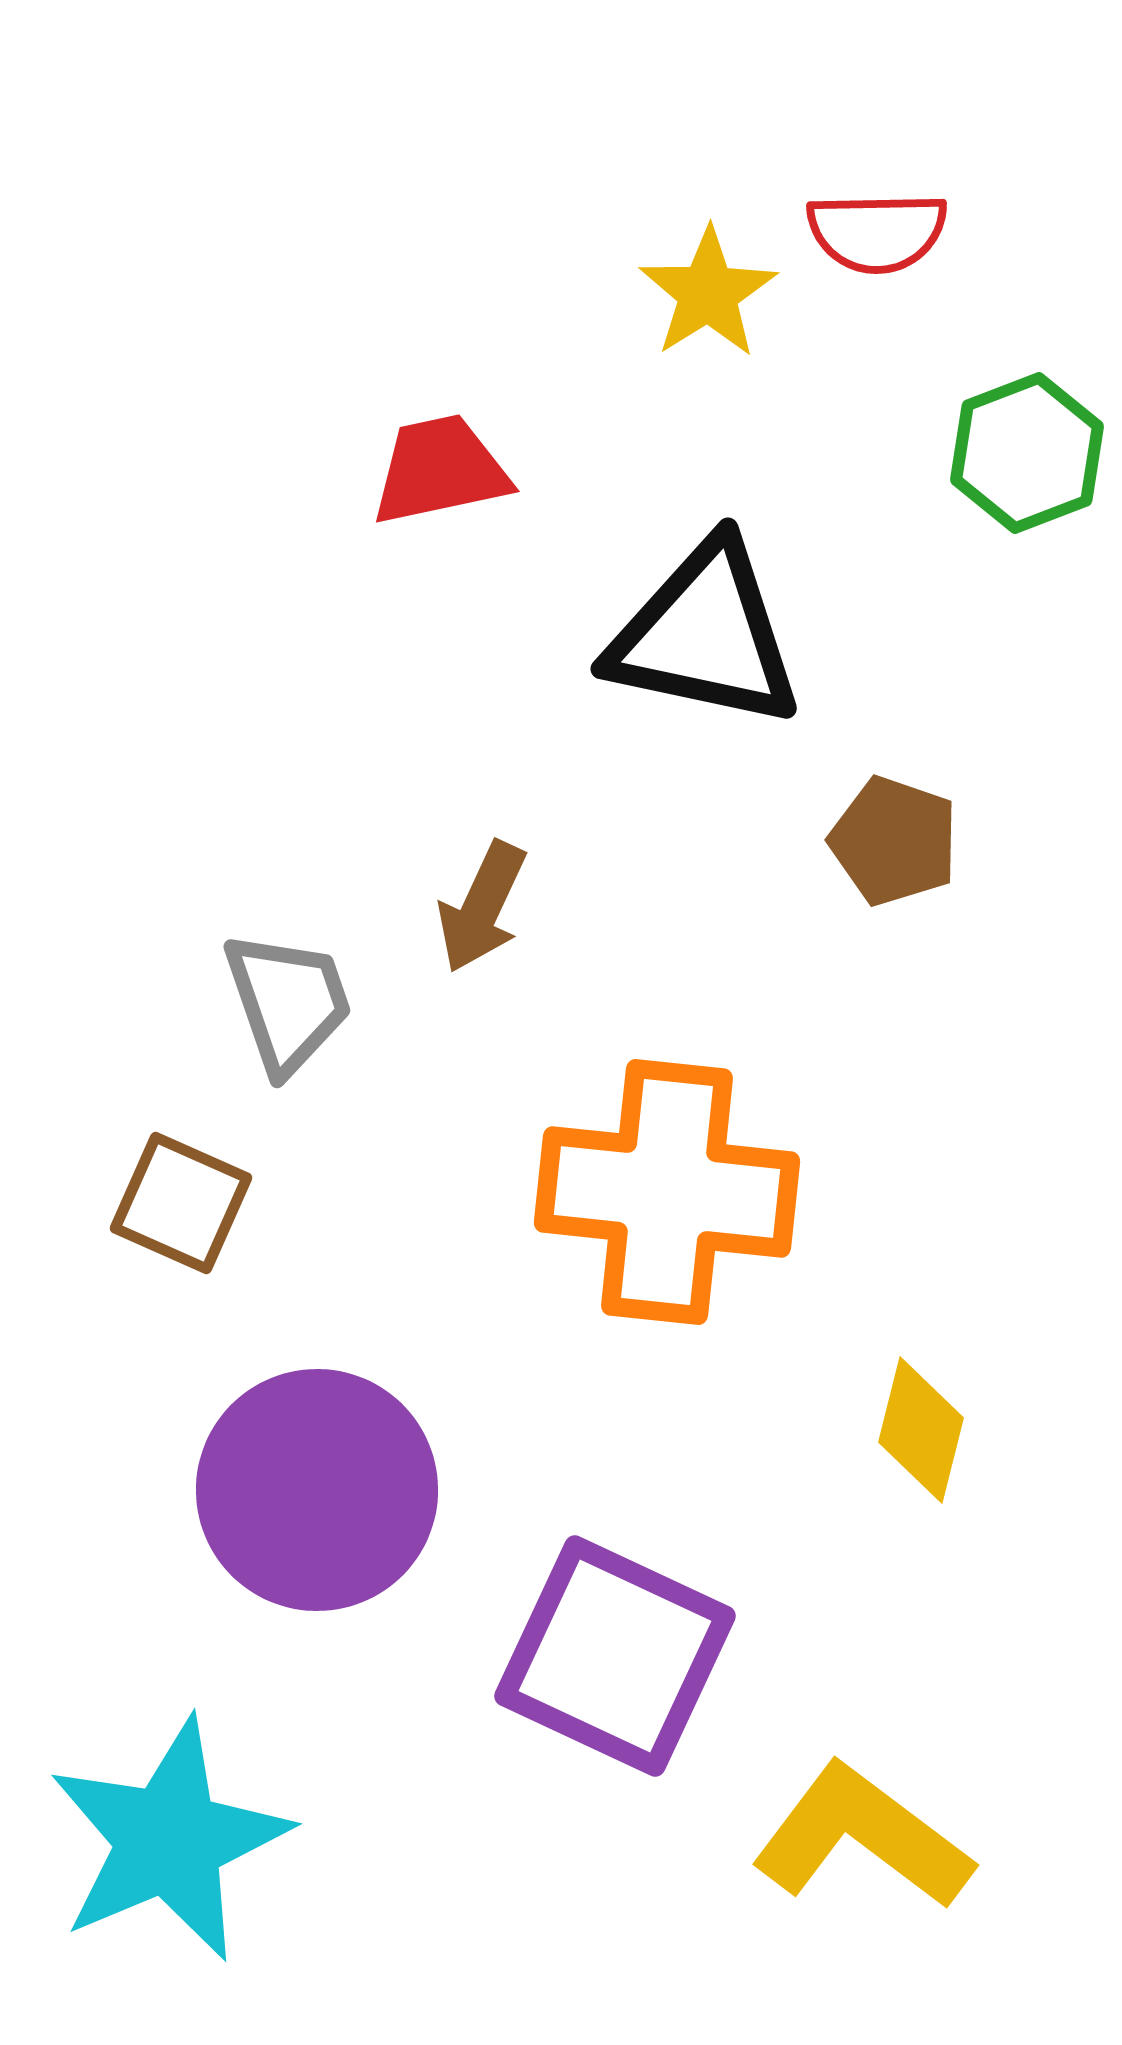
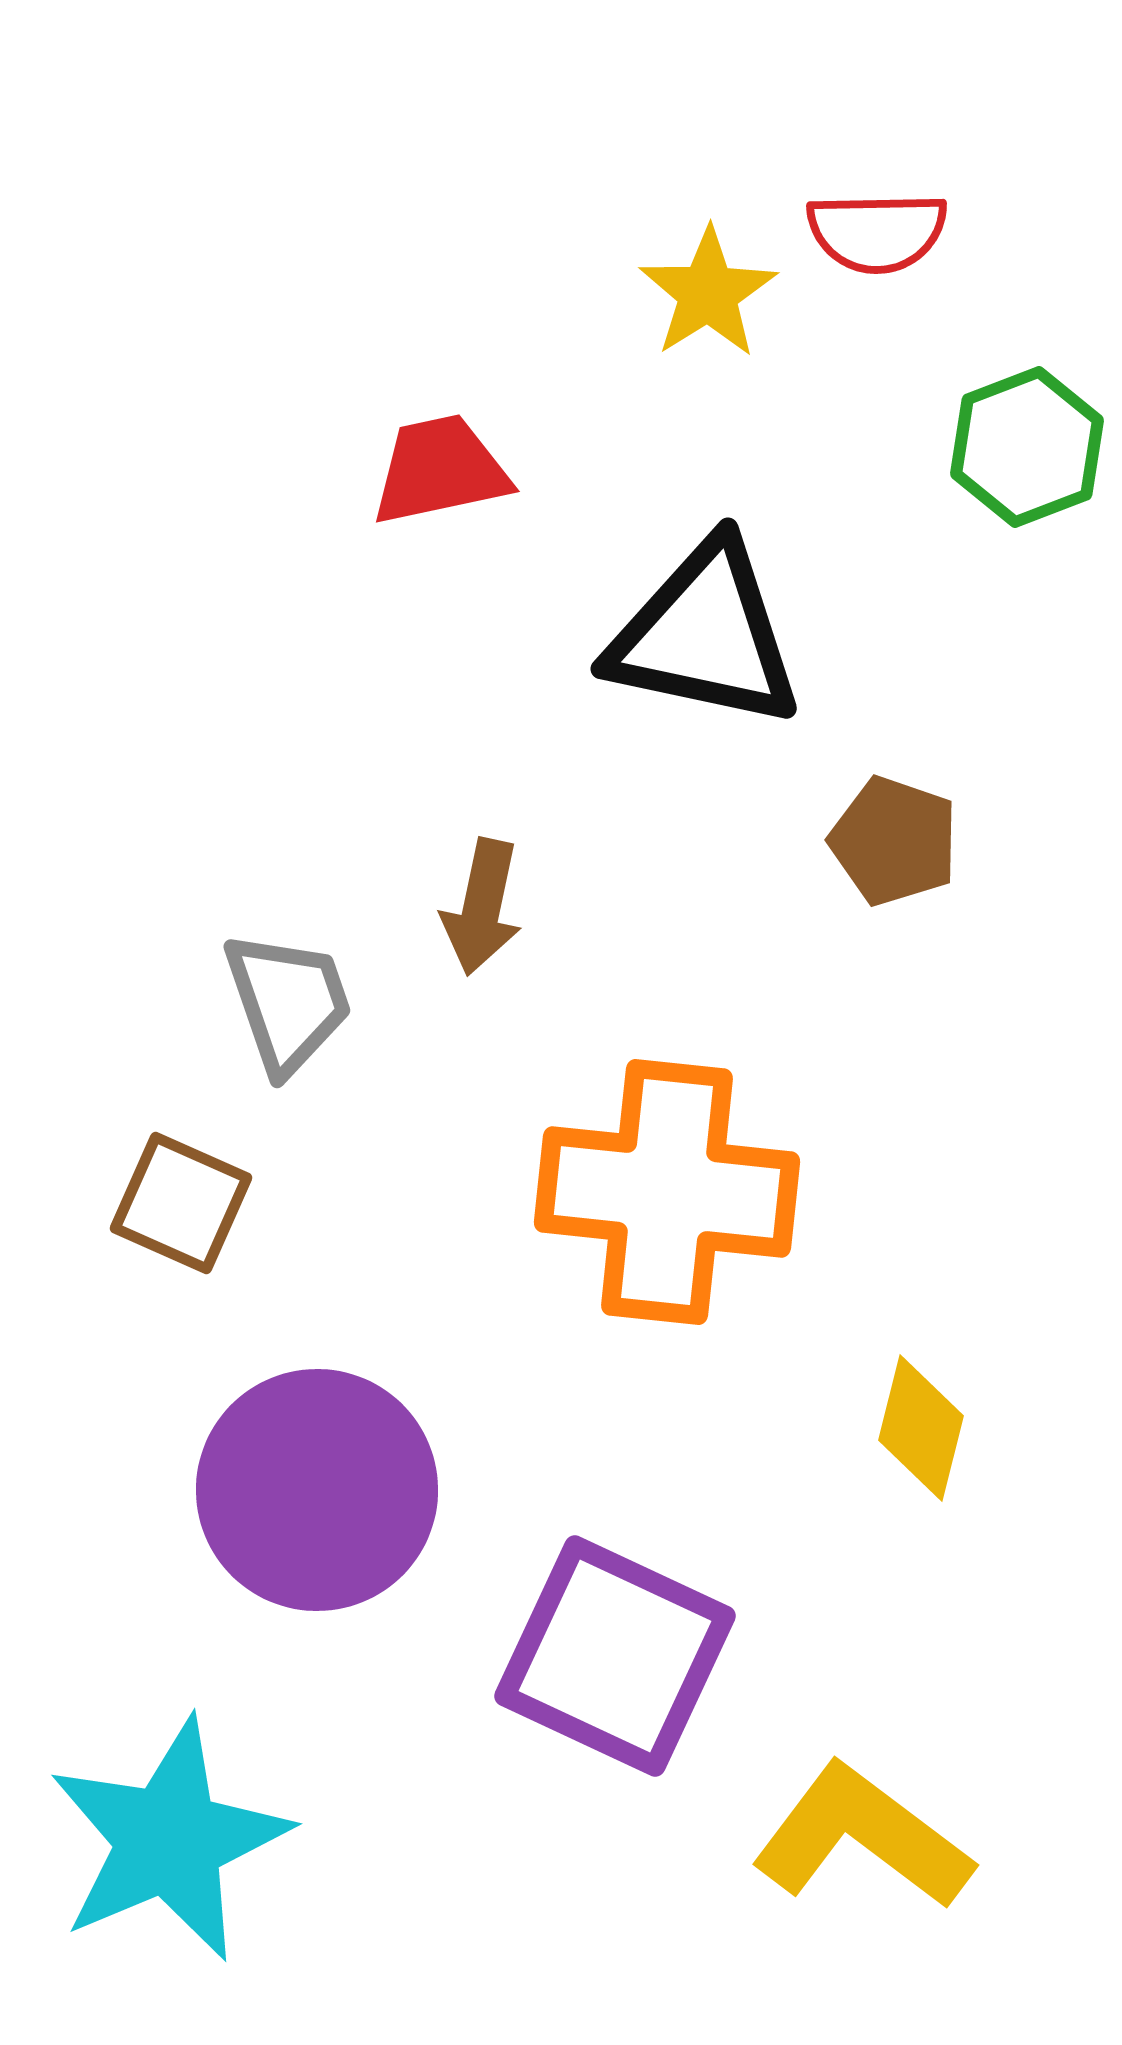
green hexagon: moved 6 px up
brown arrow: rotated 13 degrees counterclockwise
yellow diamond: moved 2 px up
